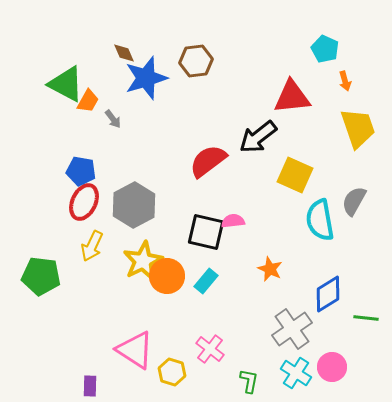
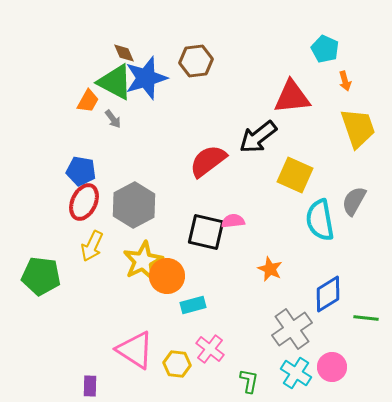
green triangle: moved 49 px right, 2 px up
cyan rectangle: moved 13 px left, 24 px down; rotated 35 degrees clockwise
yellow hexagon: moved 5 px right, 8 px up; rotated 12 degrees counterclockwise
